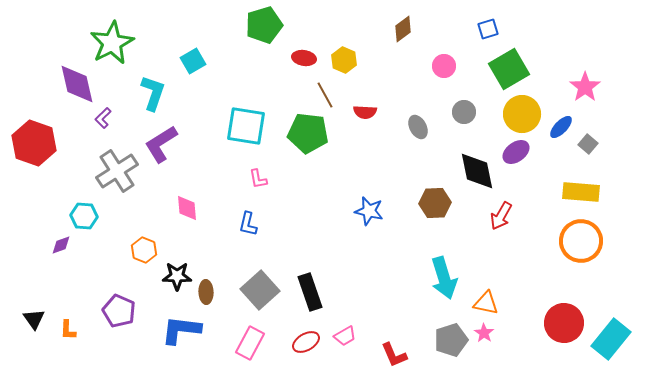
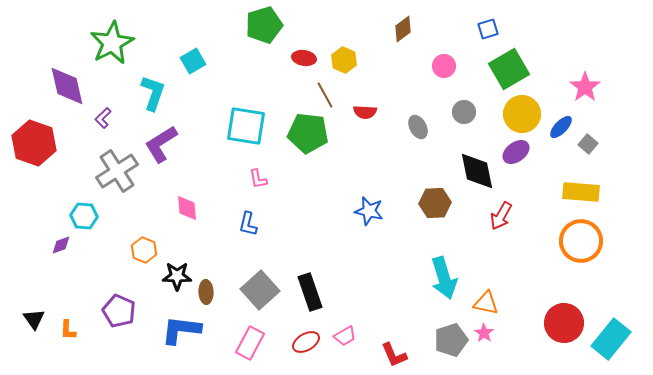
purple diamond at (77, 84): moved 10 px left, 2 px down
